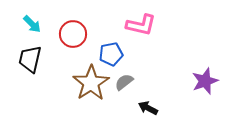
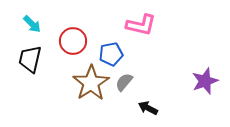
red circle: moved 7 px down
gray semicircle: rotated 12 degrees counterclockwise
